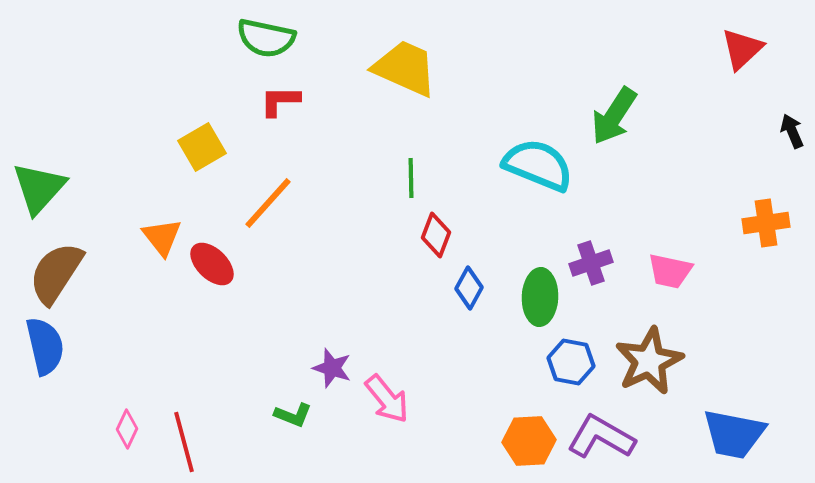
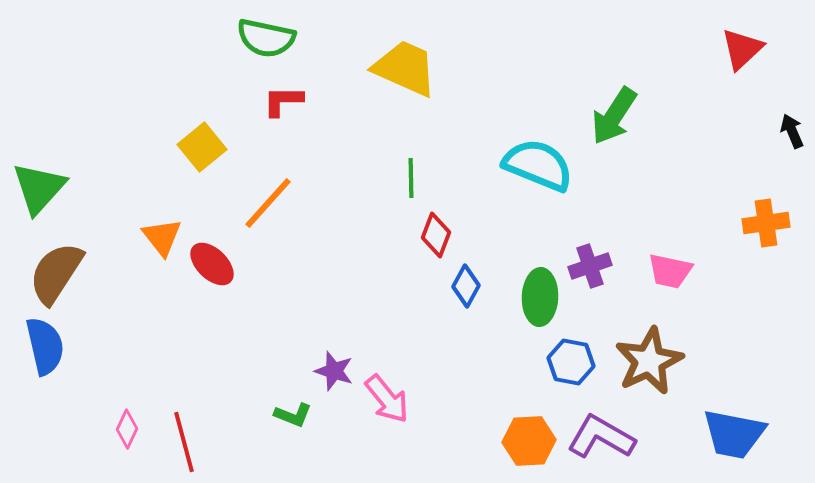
red L-shape: moved 3 px right
yellow square: rotated 9 degrees counterclockwise
purple cross: moved 1 px left, 3 px down
blue diamond: moved 3 px left, 2 px up
purple star: moved 2 px right, 3 px down
